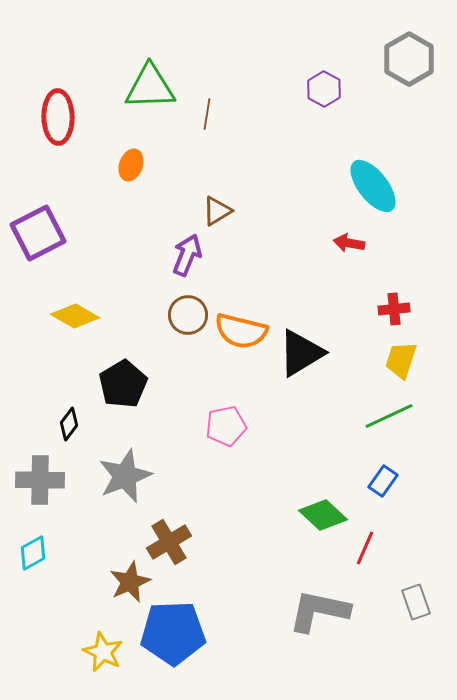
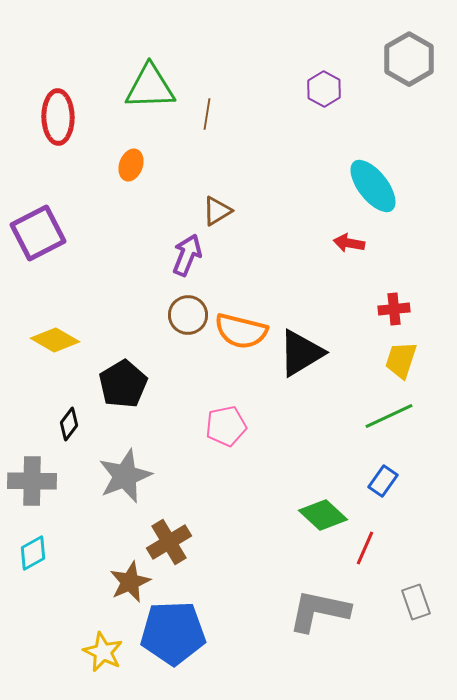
yellow diamond: moved 20 px left, 24 px down
gray cross: moved 8 px left, 1 px down
